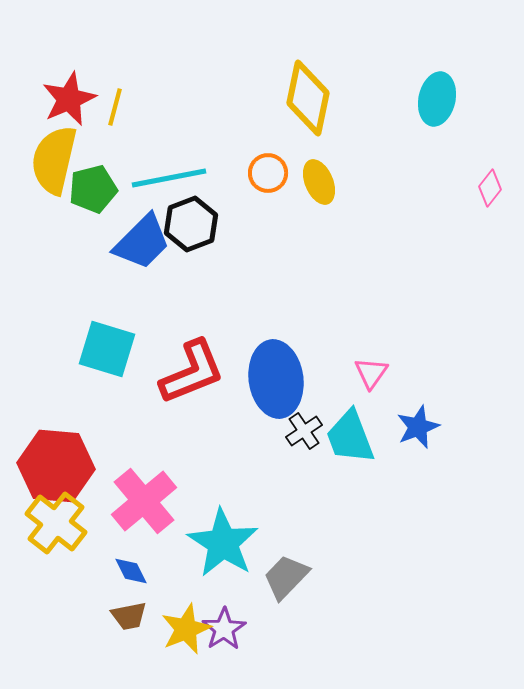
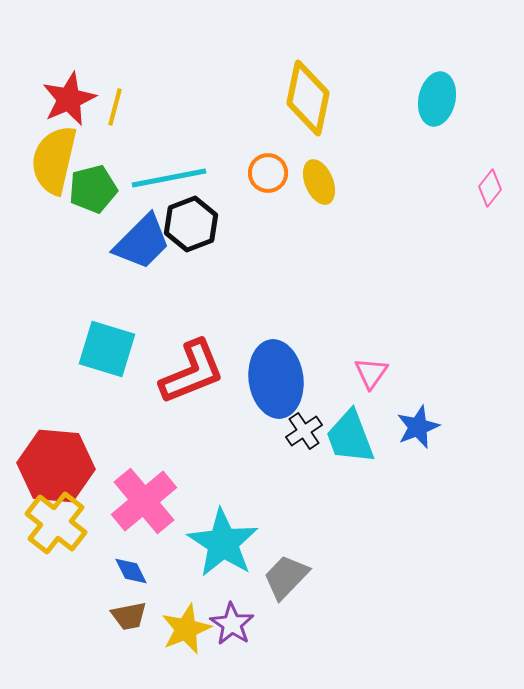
purple star: moved 8 px right, 5 px up; rotated 6 degrees counterclockwise
